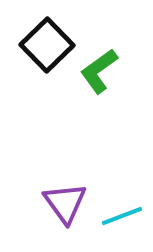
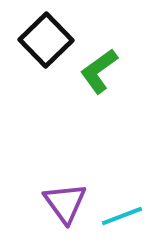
black square: moved 1 px left, 5 px up
